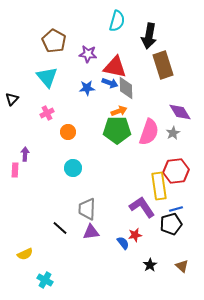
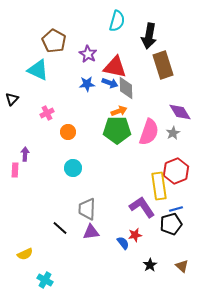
purple star: rotated 24 degrees clockwise
cyan triangle: moved 9 px left, 7 px up; rotated 25 degrees counterclockwise
blue star: moved 4 px up
red hexagon: rotated 15 degrees counterclockwise
